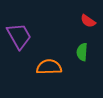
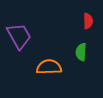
red semicircle: rotated 126 degrees counterclockwise
green semicircle: moved 1 px left
